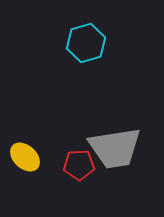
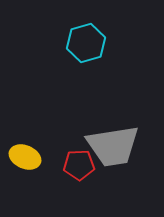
gray trapezoid: moved 2 px left, 2 px up
yellow ellipse: rotated 20 degrees counterclockwise
